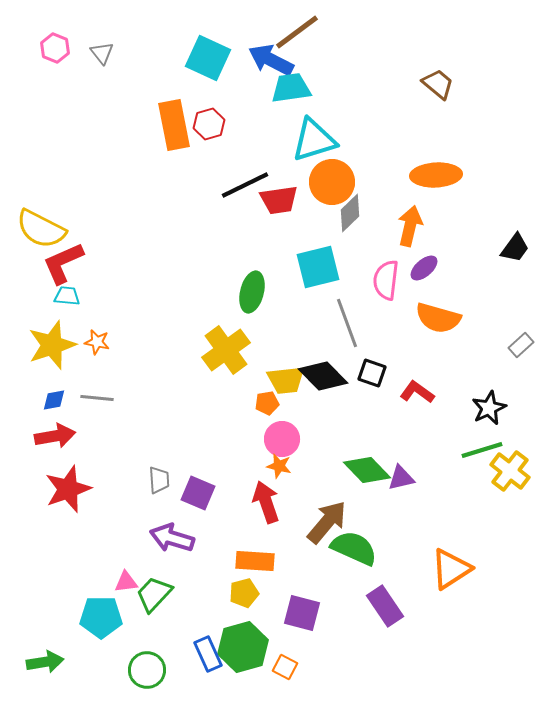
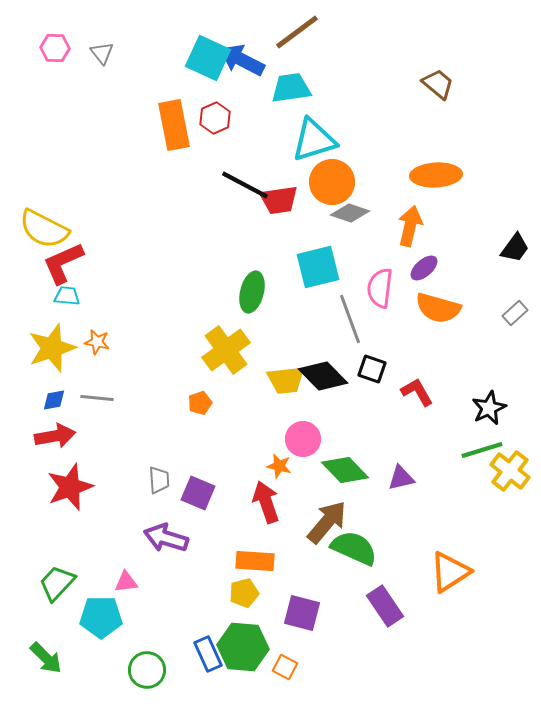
pink hexagon at (55, 48): rotated 20 degrees counterclockwise
blue arrow at (271, 60): moved 29 px left
red hexagon at (209, 124): moved 6 px right, 6 px up; rotated 8 degrees counterclockwise
black line at (245, 185): rotated 54 degrees clockwise
gray diamond at (350, 213): rotated 63 degrees clockwise
yellow semicircle at (41, 229): moved 3 px right
pink semicircle at (386, 280): moved 6 px left, 8 px down
orange semicircle at (438, 318): moved 10 px up
gray line at (347, 323): moved 3 px right, 4 px up
yellow star at (52, 345): moved 3 px down
gray rectangle at (521, 345): moved 6 px left, 32 px up
black square at (372, 373): moved 4 px up
red L-shape at (417, 392): rotated 24 degrees clockwise
orange pentagon at (267, 403): moved 67 px left; rotated 10 degrees counterclockwise
pink circle at (282, 439): moved 21 px right
green diamond at (367, 470): moved 22 px left
red star at (68, 489): moved 2 px right, 2 px up
purple arrow at (172, 538): moved 6 px left
orange triangle at (451, 569): moved 1 px left, 3 px down
green trapezoid at (154, 594): moved 97 px left, 11 px up
green hexagon at (243, 647): rotated 21 degrees clockwise
green arrow at (45, 662): moved 1 px right, 4 px up; rotated 54 degrees clockwise
